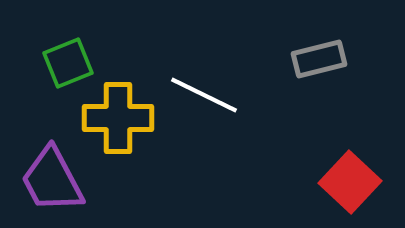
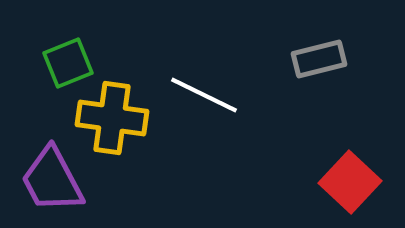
yellow cross: moved 6 px left; rotated 8 degrees clockwise
